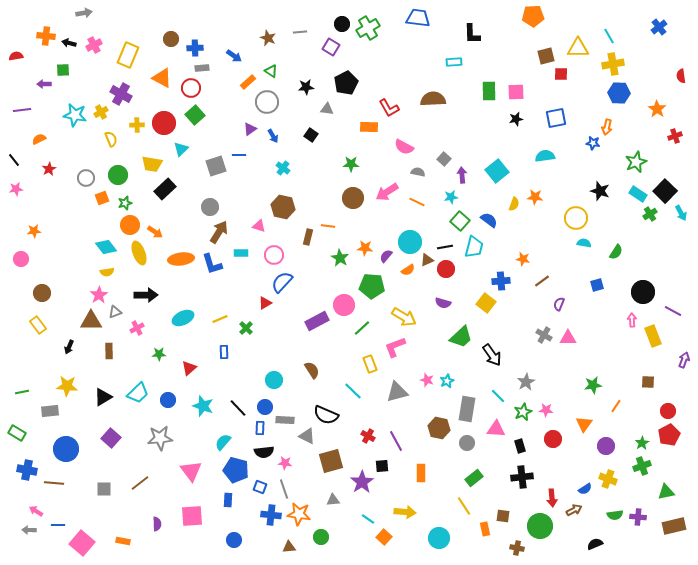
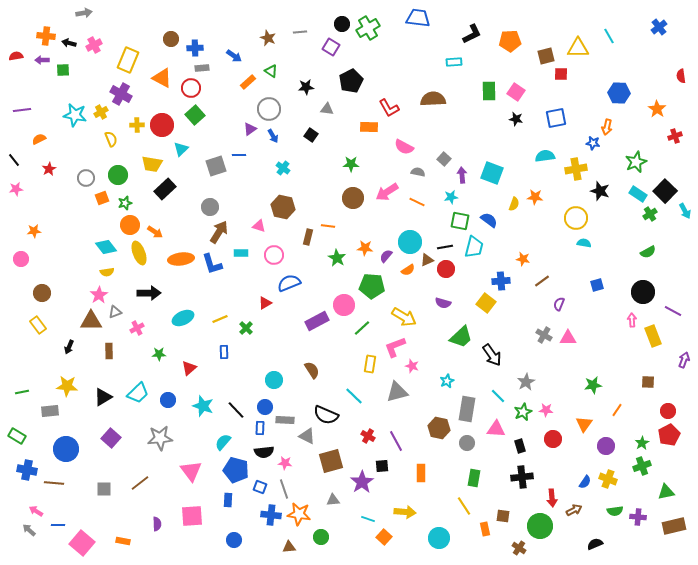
orange pentagon at (533, 16): moved 23 px left, 25 px down
black L-shape at (472, 34): rotated 115 degrees counterclockwise
yellow rectangle at (128, 55): moved 5 px down
yellow cross at (613, 64): moved 37 px left, 105 px down
black pentagon at (346, 83): moved 5 px right, 2 px up
purple arrow at (44, 84): moved 2 px left, 24 px up
pink square at (516, 92): rotated 36 degrees clockwise
gray circle at (267, 102): moved 2 px right, 7 px down
black star at (516, 119): rotated 24 degrees clockwise
red circle at (164, 123): moved 2 px left, 2 px down
cyan square at (497, 171): moved 5 px left, 2 px down; rotated 30 degrees counterclockwise
cyan arrow at (681, 213): moved 4 px right, 2 px up
green square at (460, 221): rotated 30 degrees counterclockwise
green semicircle at (616, 252): moved 32 px right; rotated 28 degrees clockwise
green star at (340, 258): moved 3 px left
blue semicircle at (282, 282): moved 7 px right, 1 px down; rotated 25 degrees clockwise
black arrow at (146, 295): moved 3 px right, 2 px up
yellow rectangle at (370, 364): rotated 30 degrees clockwise
pink star at (427, 380): moved 15 px left, 14 px up
cyan line at (353, 391): moved 1 px right, 5 px down
orange line at (616, 406): moved 1 px right, 4 px down
black line at (238, 408): moved 2 px left, 2 px down
green rectangle at (17, 433): moved 3 px down
green rectangle at (474, 478): rotated 42 degrees counterclockwise
blue semicircle at (585, 489): moved 7 px up; rotated 24 degrees counterclockwise
green semicircle at (615, 515): moved 4 px up
cyan line at (368, 519): rotated 16 degrees counterclockwise
gray arrow at (29, 530): rotated 40 degrees clockwise
brown cross at (517, 548): moved 2 px right; rotated 24 degrees clockwise
